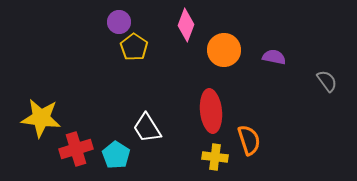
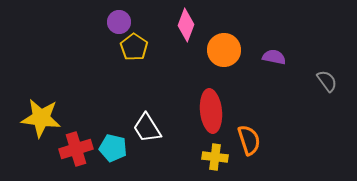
cyan pentagon: moved 3 px left, 7 px up; rotated 20 degrees counterclockwise
